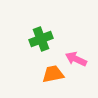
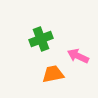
pink arrow: moved 2 px right, 3 px up
